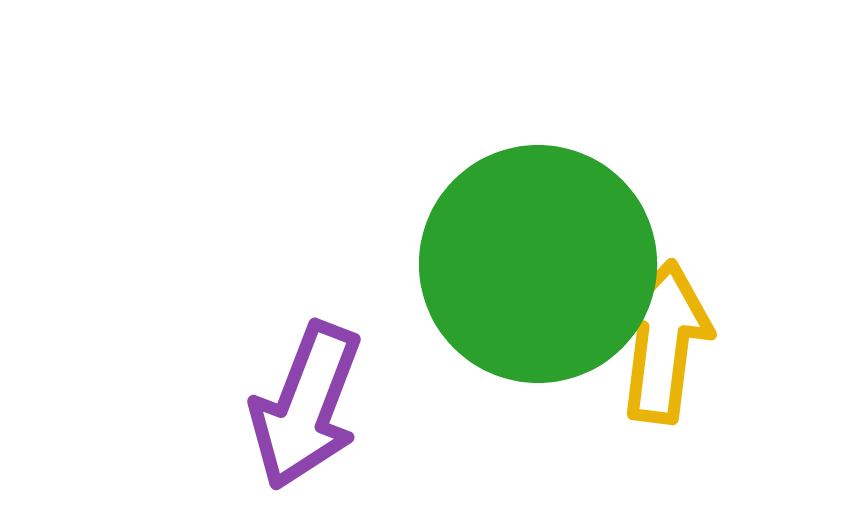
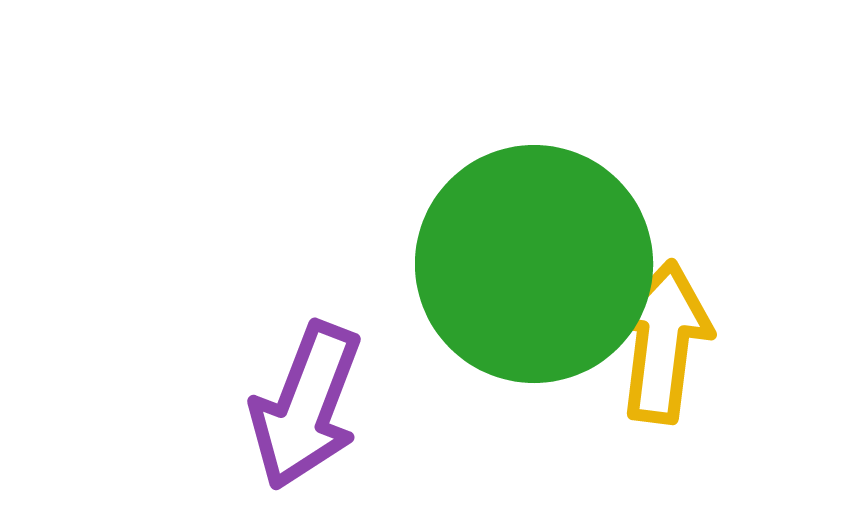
green circle: moved 4 px left
